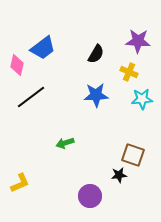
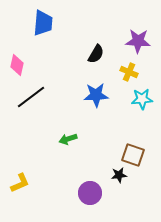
blue trapezoid: moved 25 px up; rotated 48 degrees counterclockwise
green arrow: moved 3 px right, 4 px up
purple circle: moved 3 px up
